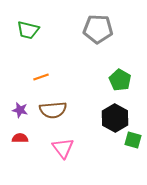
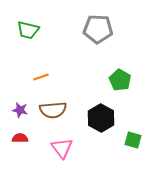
black hexagon: moved 14 px left
pink triangle: moved 1 px left
